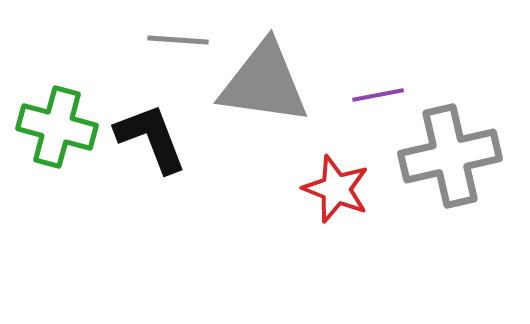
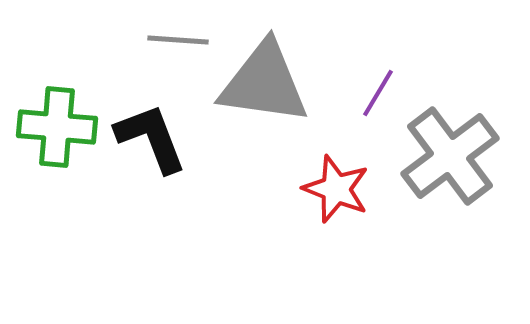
purple line: moved 2 px up; rotated 48 degrees counterclockwise
green cross: rotated 10 degrees counterclockwise
gray cross: rotated 24 degrees counterclockwise
